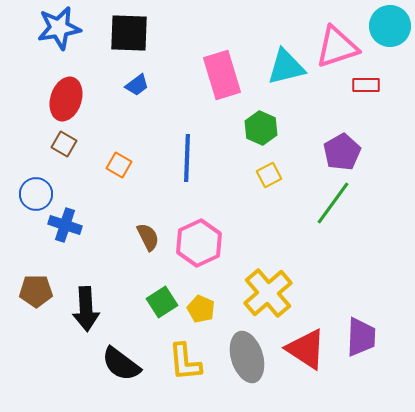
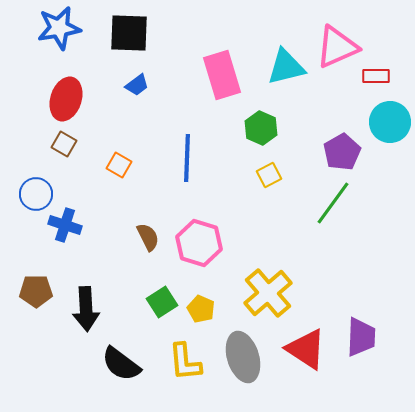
cyan circle: moved 96 px down
pink triangle: rotated 6 degrees counterclockwise
red rectangle: moved 10 px right, 9 px up
pink hexagon: rotated 18 degrees counterclockwise
gray ellipse: moved 4 px left
